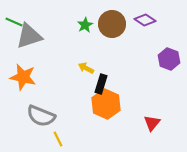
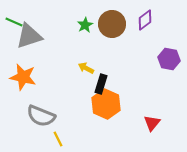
purple diamond: rotated 70 degrees counterclockwise
purple hexagon: rotated 10 degrees counterclockwise
